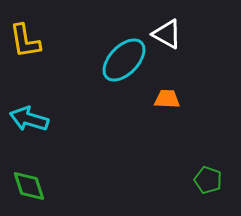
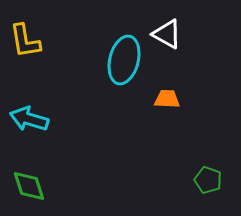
cyan ellipse: rotated 30 degrees counterclockwise
